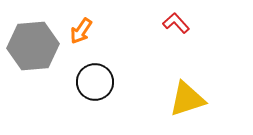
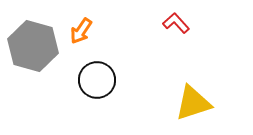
gray hexagon: rotated 21 degrees clockwise
black circle: moved 2 px right, 2 px up
yellow triangle: moved 6 px right, 4 px down
